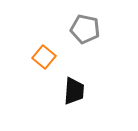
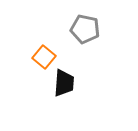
black trapezoid: moved 10 px left, 8 px up
